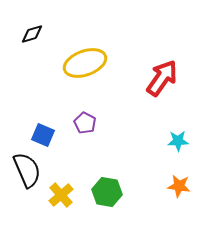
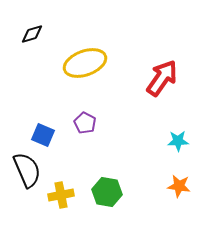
yellow cross: rotated 30 degrees clockwise
